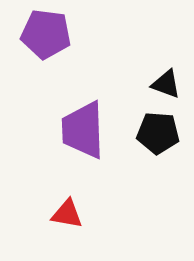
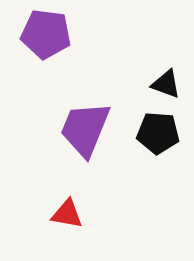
purple trapezoid: moved 2 px right, 1 px up; rotated 24 degrees clockwise
